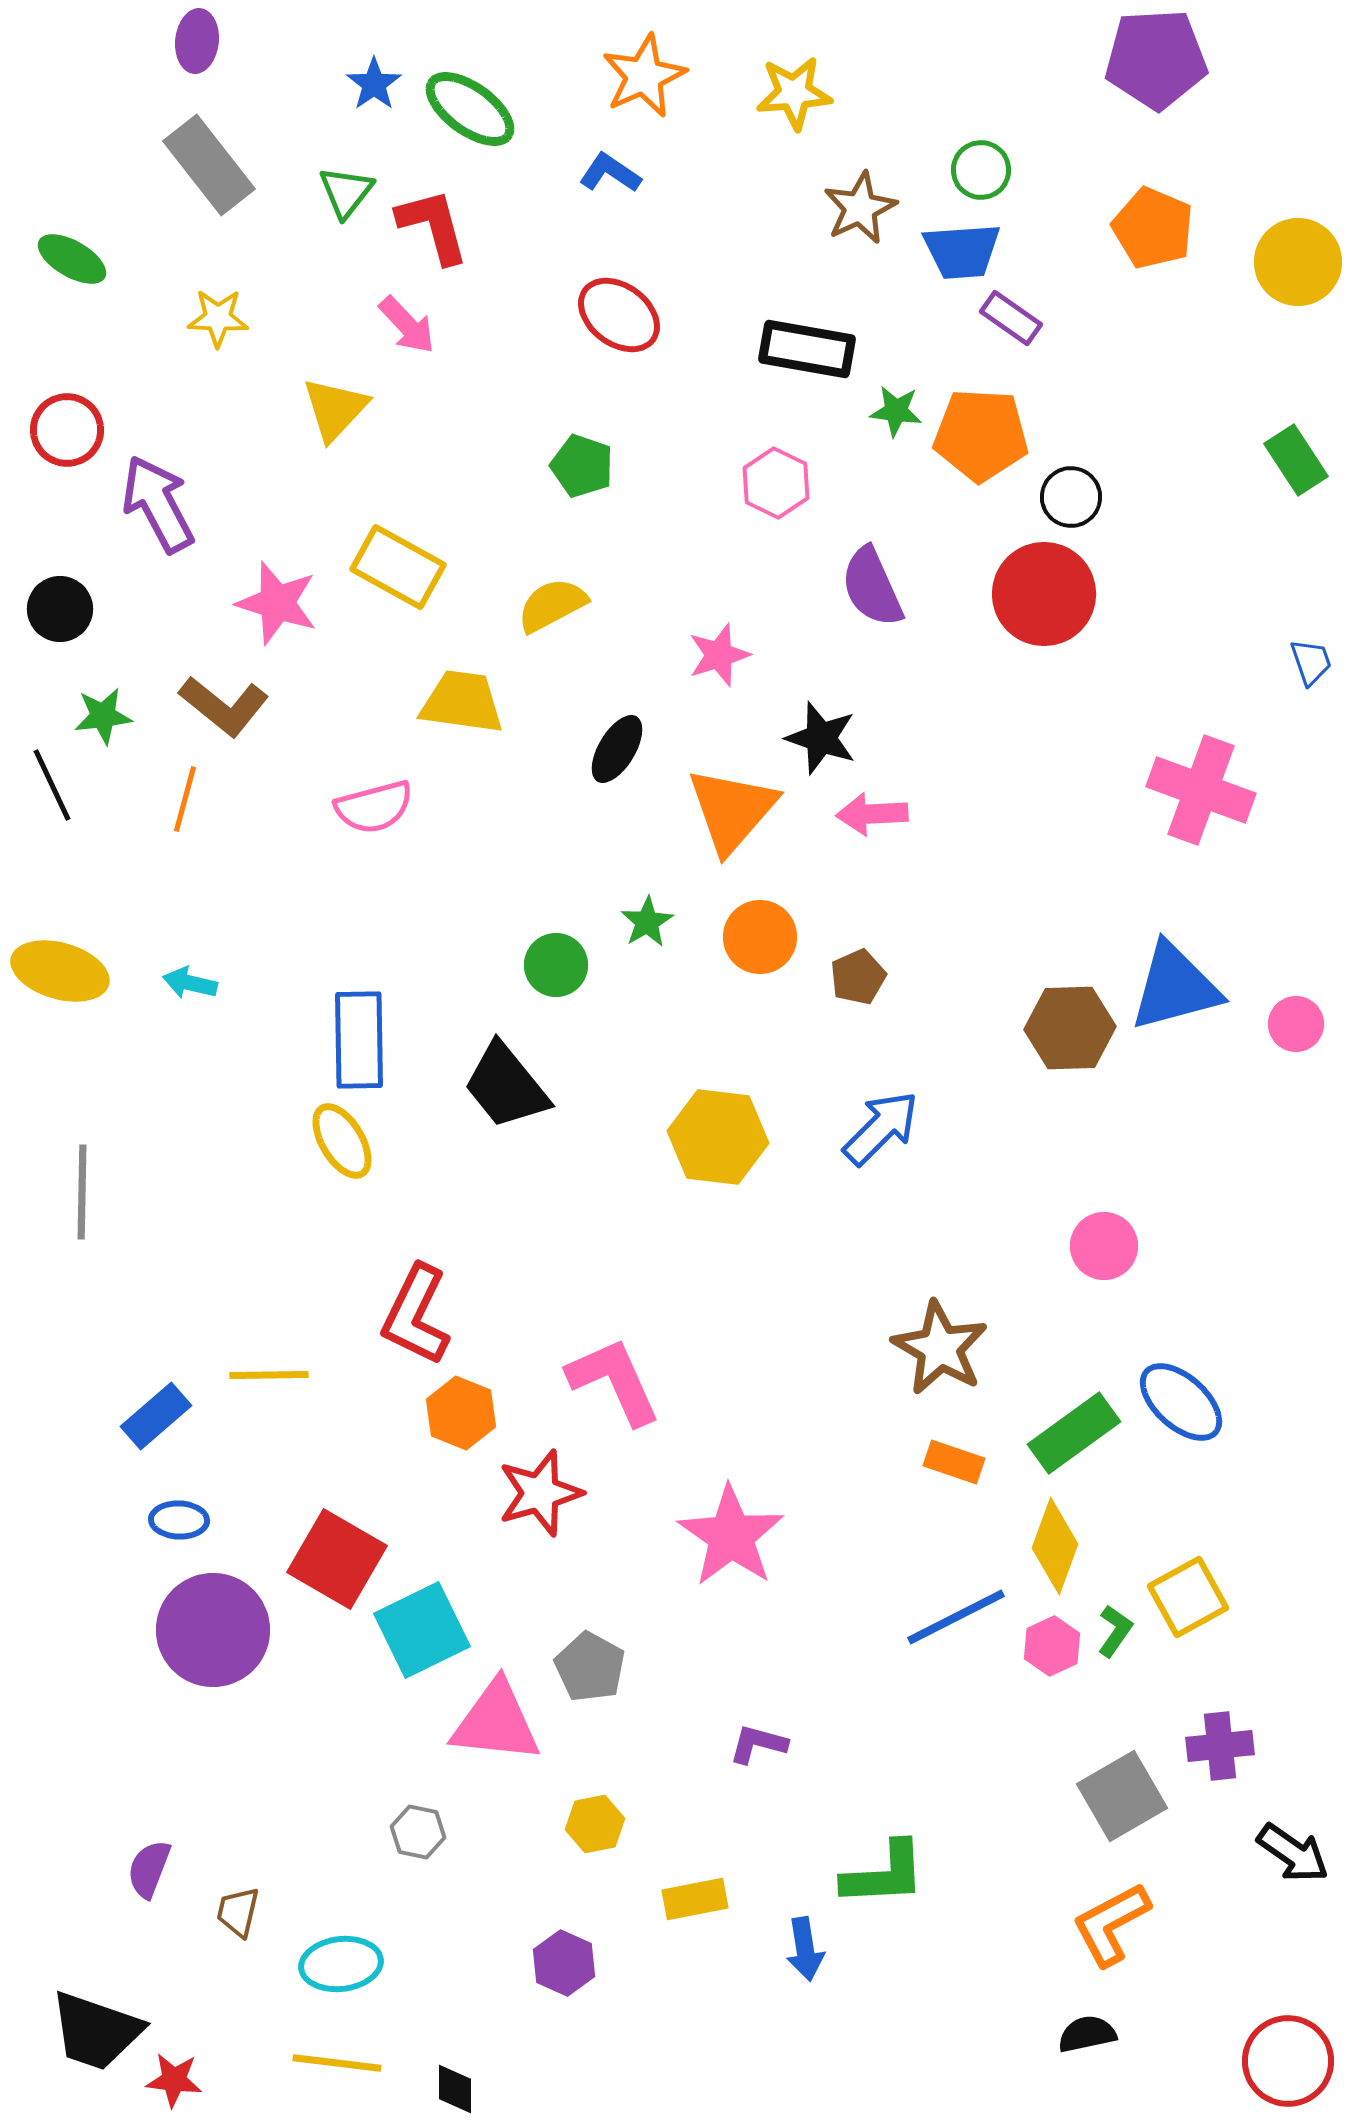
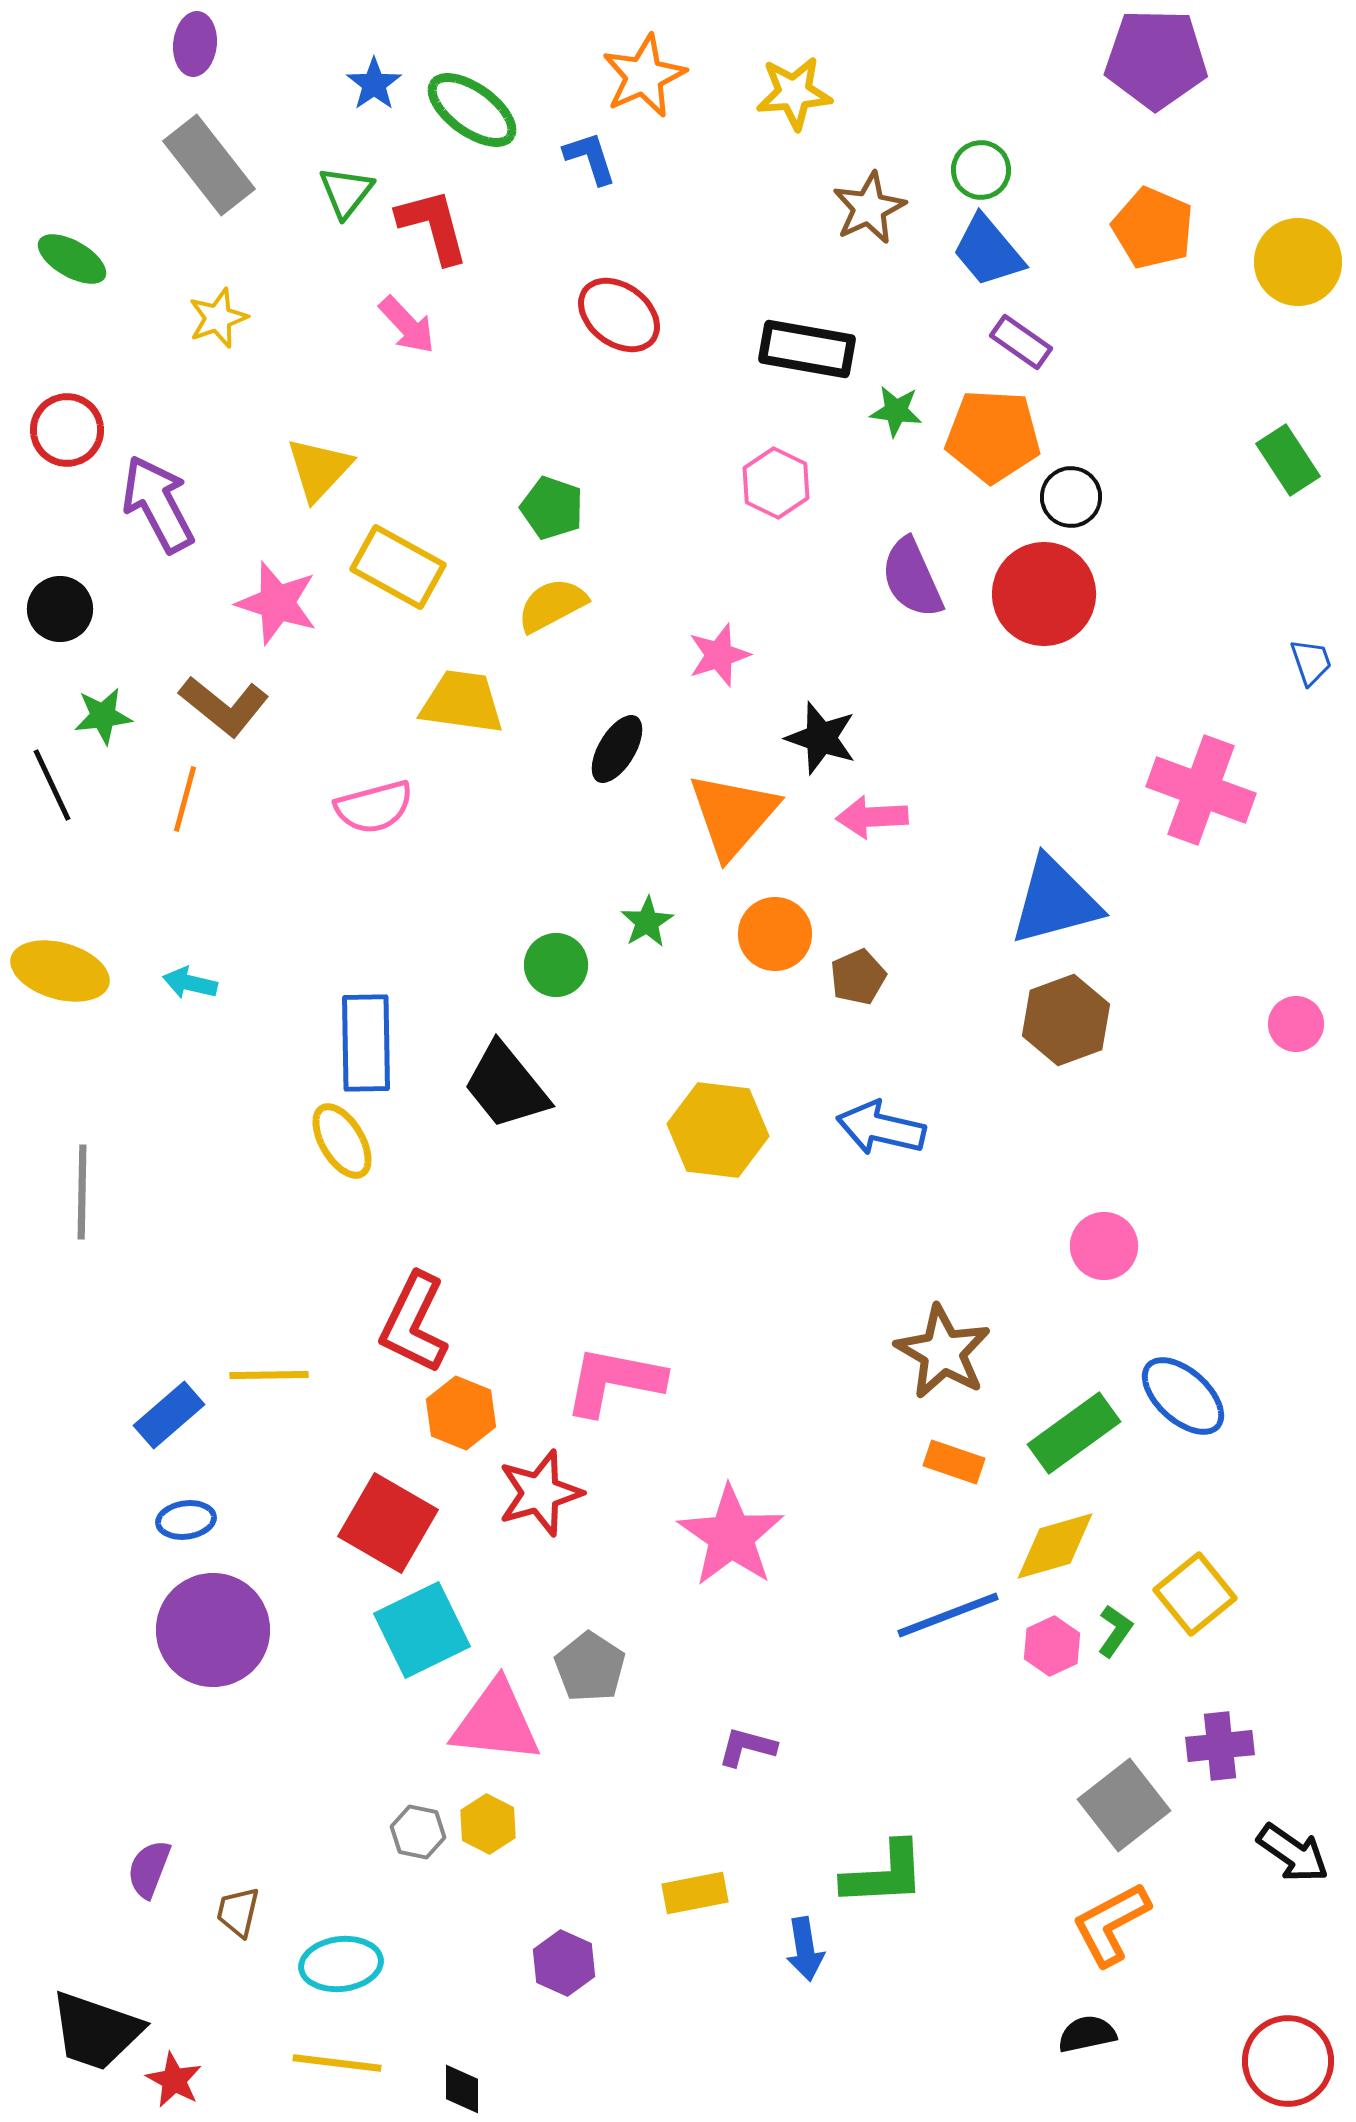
purple ellipse at (197, 41): moved 2 px left, 3 px down
purple pentagon at (1156, 59): rotated 4 degrees clockwise
green ellipse at (470, 109): moved 2 px right, 1 px down
blue L-shape at (610, 173): moved 20 px left, 15 px up; rotated 38 degrees clockwise
brown star at (860, 208): moved 9 px right
blue trapezoid at (962, 251): moved 26 px right; rotated 54 degrees clockwise
yellow star at (218, 318): rotated 22 degrees counterclockwise
purple rectangle at (1011, 318): moved 10 px right, 24 px down
yellow triangle at (335, 409): moved 16 px left, 60 px down
orange pentagon at (981, 435): moved 12 px right, 1 px down
green rectangle at (1296, 460): moved 8 px left
green pentagon at (582, 466): moved 30 px left, 42 px down
purple semicircle at (872, 587): moved 40 px right, 9 px up
orange triangle at (732, 810): moved 1 px right, 5 px down
pink arrow at (872, 814): moved 3 px down
orange circle at (760, 937): moved 15 px right, 3 px up
blue triangle at (1175, 987): moved 120 px left, 86 px up
brown hexagon at (1070, 1028): moved 4 px left, 8 px up; rotated 18 degrees counterclockwise
blue rectangle at (359, 1040): moved 7 px right, 3 px down
blue arrow at (881, 1128): rotated 122 degrees counterclockwise
yellow hexagon at (718, 1137): moved 7 px up
red L-shape at (416, 1315): moved 2 px left, 8 px down
brown star at (940, 1348): moved 3 px right, 4 px down
pink L-shape at (614, 1381): rotated 55 degrees counterclockwise
blue ellipse at (1181, 1402): moved 2 px right, 6 px up
blue rectangle at (156, 1416): moved 13 px right, 1 px up
blue ellipse at (179, 1520): moved 7 px right; rotated 10 degrees counterclockwise
yellow diamond at (1055, 1546): rotated 54 degrees clockwise
red square at (337, 1559): moved 51 px right, 36 px up
yellow square at (1188, 1597): moved 7 px right, 3 px up; rotated 10 degrees counterclockwise
blue line at (956, 1617): moved 8 px left, 2 px up; rotated 6 degrees clockwise
gray pentagon at (590, 1667): rotated 4 degrees clockwise
purple L-shape at (758, 1744): moved 11 px left, 3 px down
gray square at (1122, 1796): moved 2 px right, 9 px down; rotated 8 degrees counterclockwise
yellow hexagon at (595, 1824): moved 107 px left; rotated 22 degrees counterclockwise
yellow rectangle at (695, 1899): moved 6 px up
red star at (174, 2080): rotated 22 degrees clockwise
black diamond at (455, 2089): moved 7 px right
